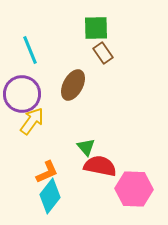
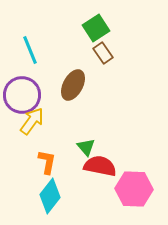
green square: rotated 32 degrees counterclockwise
purple circle: moved 1 px down
orange L-shape: moved 10 px up; rotated 55 degrees counterclockwise
